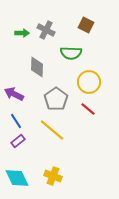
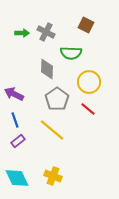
gray cross: moved 2 px down
gray diamond: moved 10 px right, 2 px down
gray pentagon: moved 1 px right
blue line: moved 1 px left, 1 px up; rotated 14 degrees clockwise
